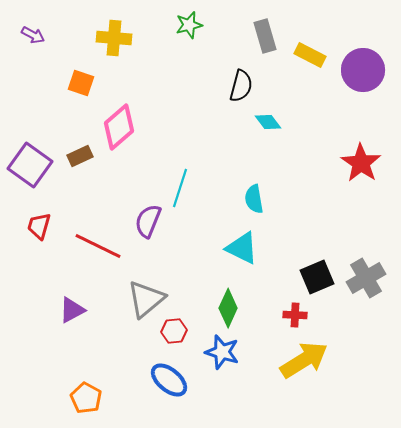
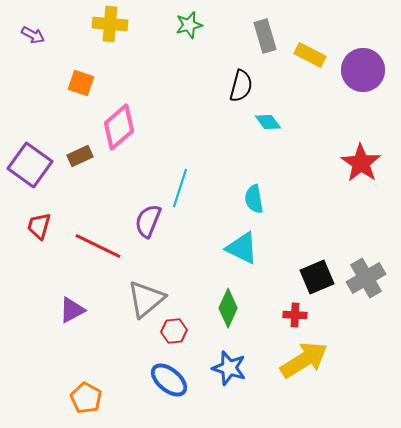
yellow cross: moved 4 px left, 14 px up
blue star: moved 7 px right, 16 px down
